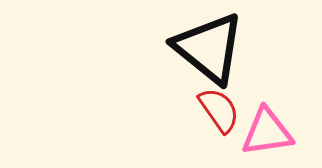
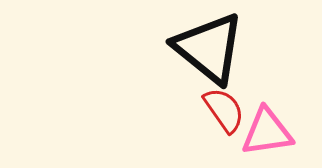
red semicircle: moved 5 px right
